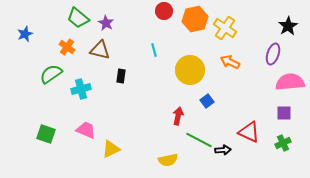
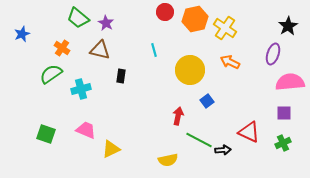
red circle: moved 1 px right, 1 px down
blue star: moved 3 px left
orange cross: moved 5 px left, 1 px down
